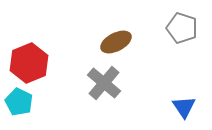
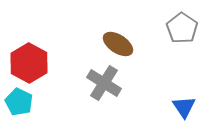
gray pentagon: rotated 16 degrees clockwise
brown ellipse: moved 2 px right, 2 px down; rotated 60 degrees clockwise
red hexagon: rotated 9 degrees counterclockwise
gray cross: rotated 8 degrees counterclockwise
